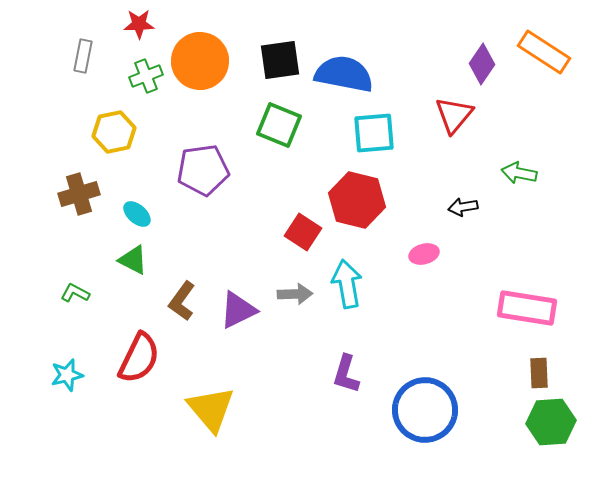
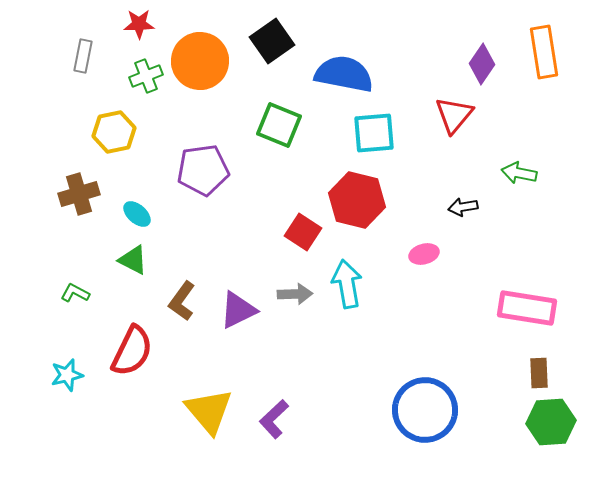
orange rectangle: rotated 48 degrees clockwise
black square: moved 8 px left, 19 px up; rotated 27 degrees counterclockwise
red semicircle: moved 7 px left, 7 px up
purple L-shape: moved 72 px left, 45 px down; rotated 30 degrees clockwise
yellow triangle: moved 2 px left, 2 px down
